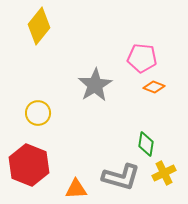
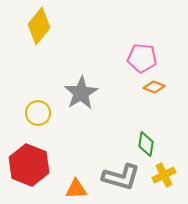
gray star: moved 14 px left, 8 px down
yellow cross: moved 2 px down
